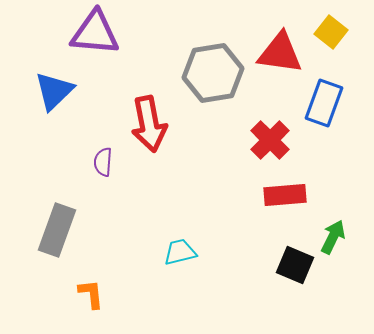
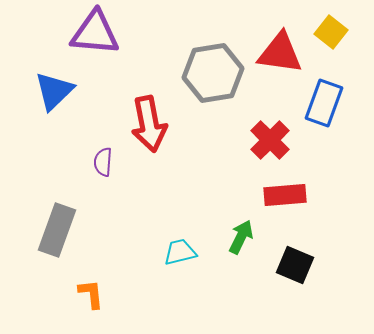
green arrow: moved 92 px left
